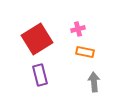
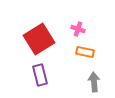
pink cross: rotated 32 degrees clockwise
red square: moved 2 px right
